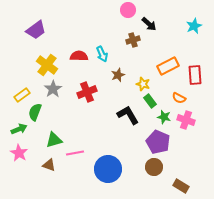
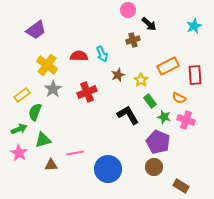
yellow star: moved 2 px left, 4 px up; rotated 16 degrees clockwise
green triangle: moved 11 px left
brown triangle: moved 2 px right; rotated 24 degrees counterclockwise
